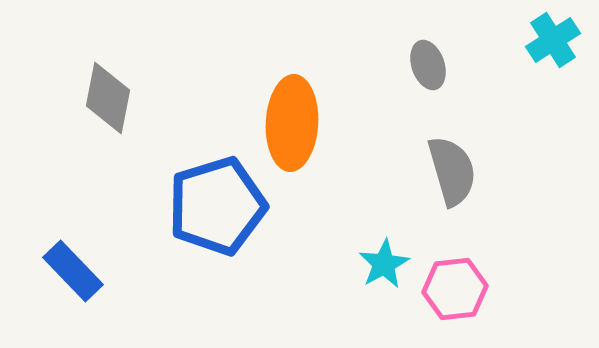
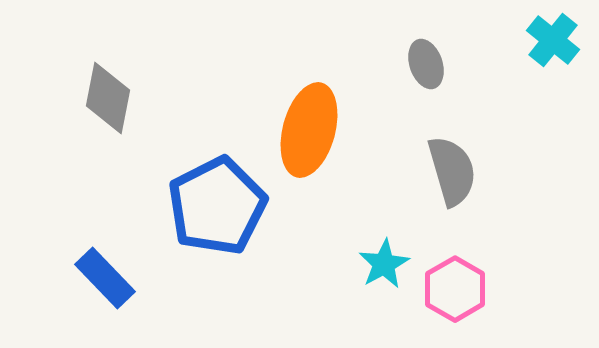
cyan cross: rotated 18 degrees counterclockwise
gray ellipse: moved 2 px left, 1 px up
orange ellipse: moved 17 px right, 7 px down; rotated 12 degrees clockwise
blue pentagon: rotated 10 degrees counterclockwise
blue rectangle: moved 32 px right, 7 px down
pink hexagon: rotated 24 degrees counterclockwise
